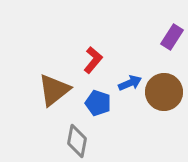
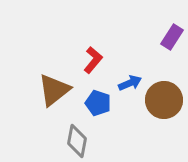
brown circle: moved 8 px down
